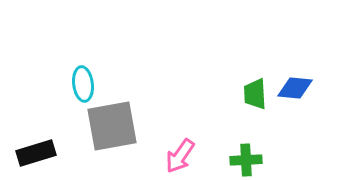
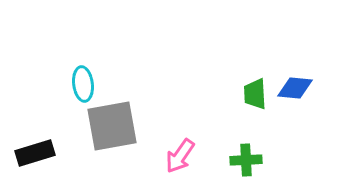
black rectangle: moved 1 px left
